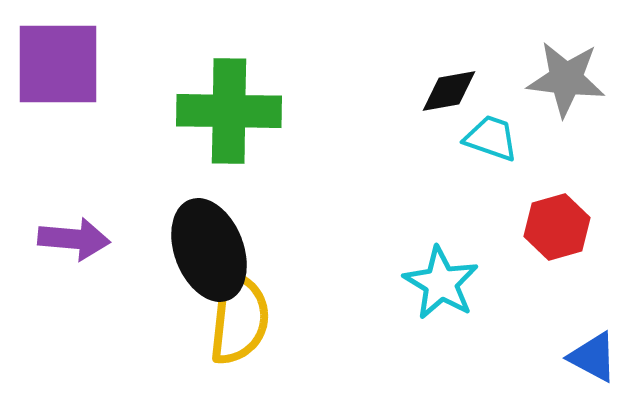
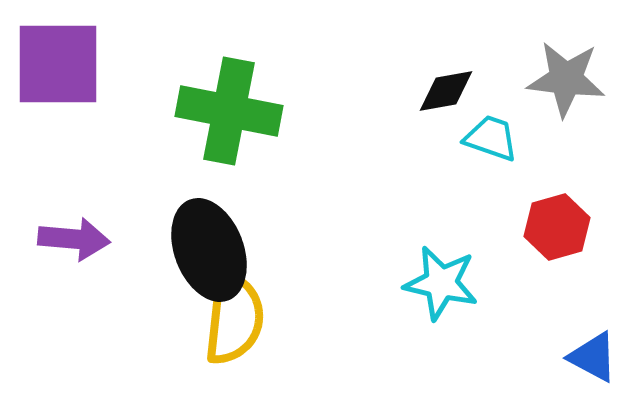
black diamond: moved 3 px left
green cross: rotated 10 degrees clockwise
cyan star: rotated 18 degrees counterclockwise
yellow semicircle: moved 5 px left
